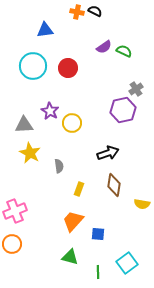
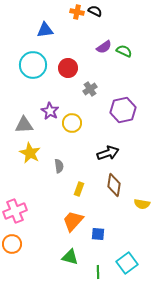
cyan circle: moved 1 px up
gray cross: moved 46 px left
